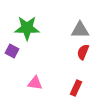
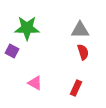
red semicircle: rotated 140 degrees clockwise
pink triangle: rotated 21 degrees clockwise
